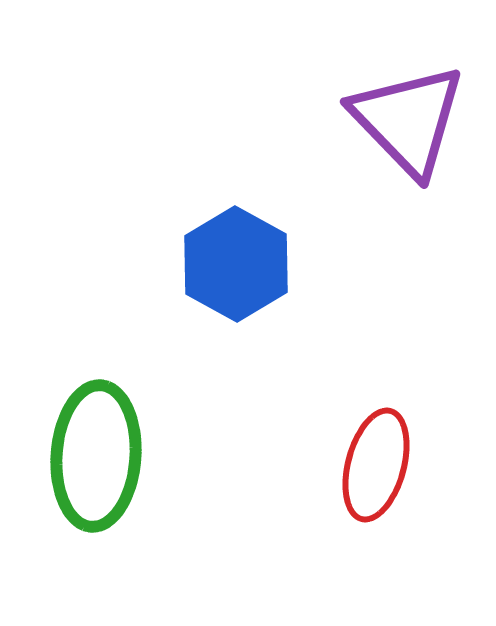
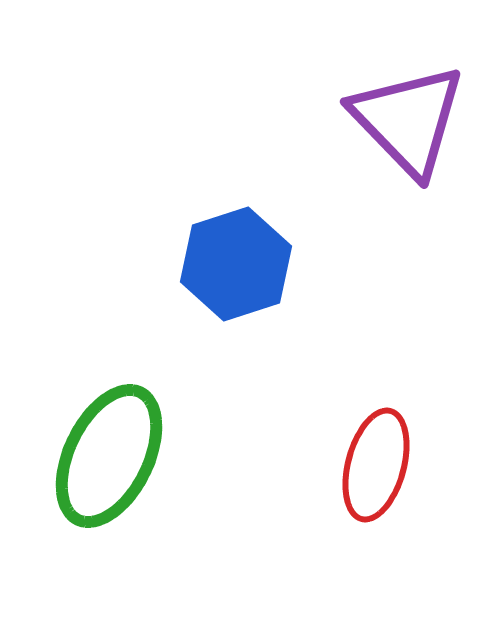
blue hexagon: rotated 13 degrees clockwise
green ellipse: moved 13 px right; rotated 22 degrees clockwise
